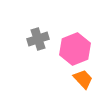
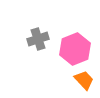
orange trapezoid: moved 1 px right, 1 px down
